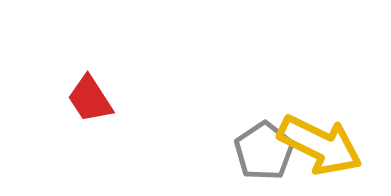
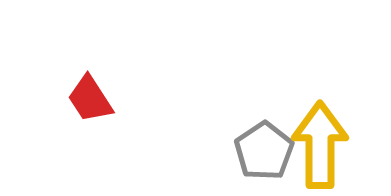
yellow arrow: rotated 116 degrees counterclockwise
